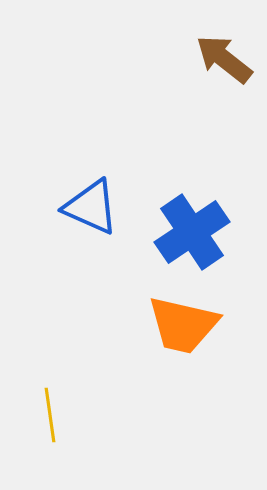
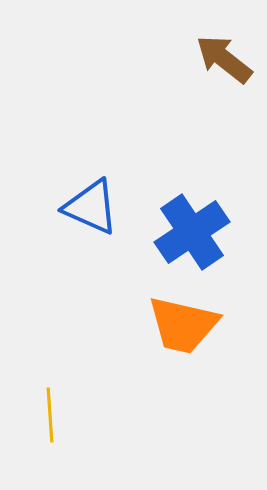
yellow line: rotated 4 degrees clockwise
